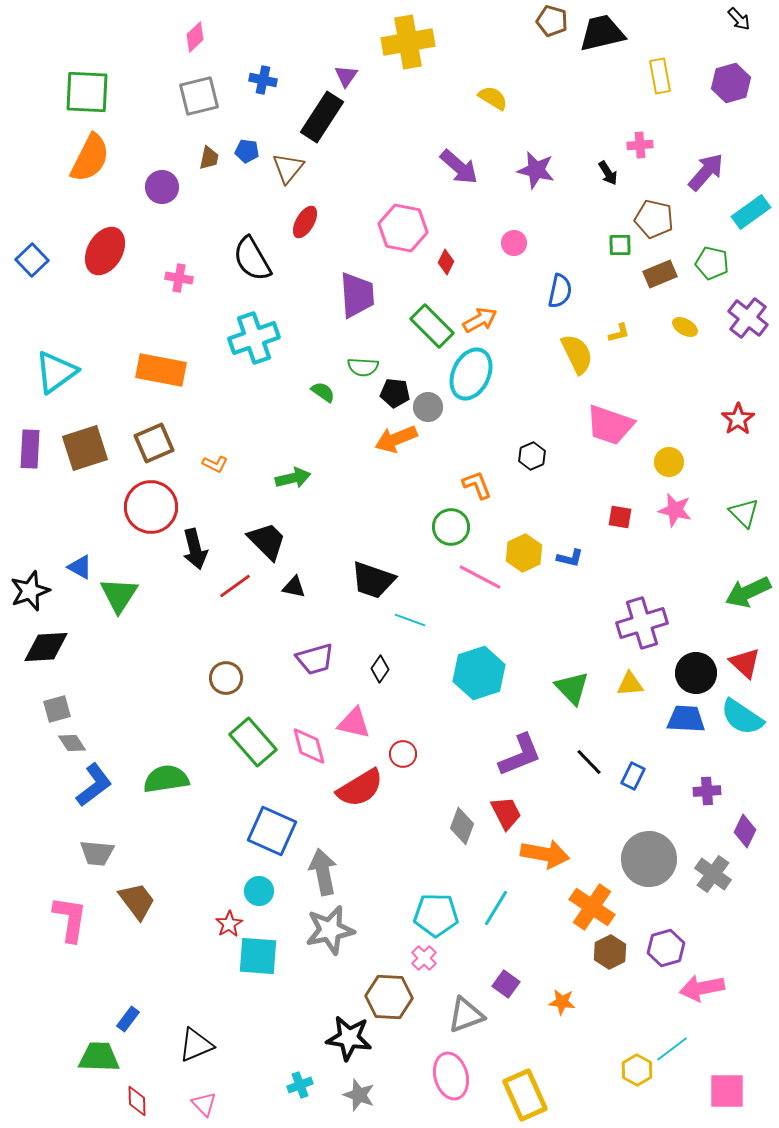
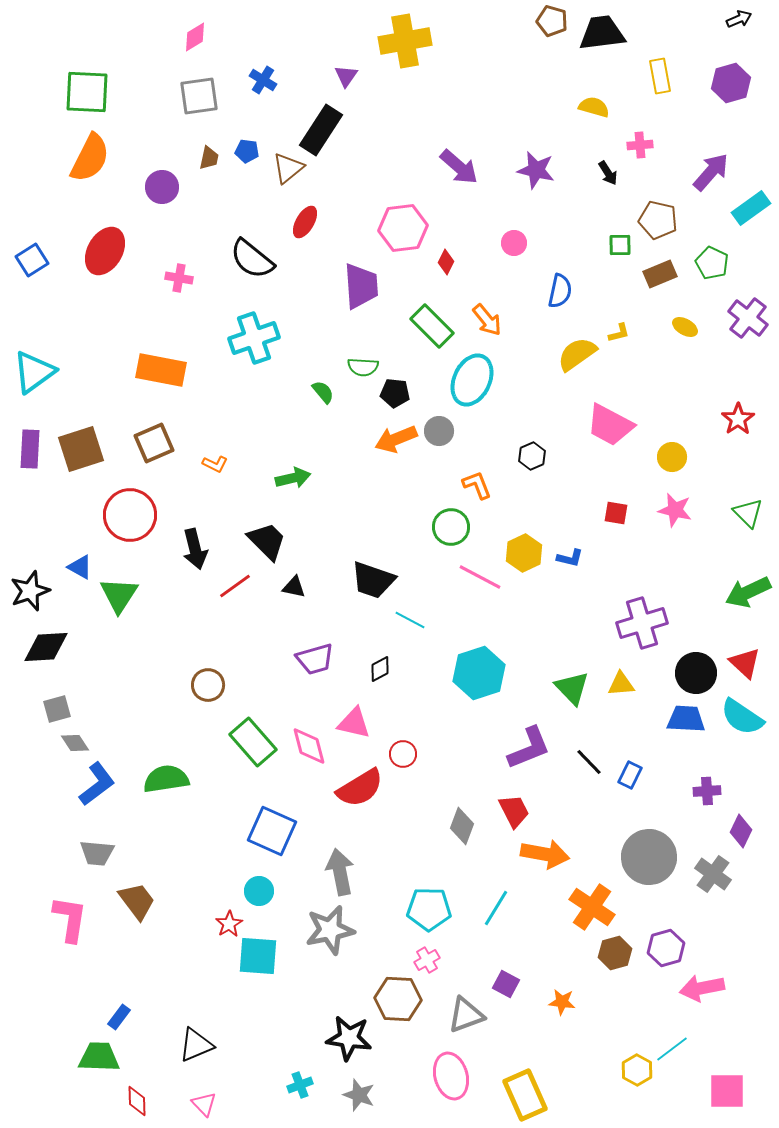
black arrow at (739, 19): rotated 70 degrees counterclockwise
black trapezoid at (602, 33): rotated 6 degrees clockwise
pink diamond at (195, 37): rotated 12 degrees clockwise
yellow cross at (408, 42): moved 3 px left, 1 px up
blue cross at (263, 80): rotated 20 degrees clockwise
gray square at (199, 96): rotated 6 degrees clockwise
yellow semicircle at (493, 98): moved 101 px right, 9 px down; rotated 16 degrees counterclockwise
black rectangle at (322, 117): moved 1 px left, 13 px down
brown triangle at (288, 168): rotated 12 degrees clockwise
purple arrow at (706, 172): moved 5 px right
cyan rectangle at (751, 212): moved 4 px up
brown pentagon at (654, 219): moved 4 px right, 1 px down
pink hexagon at (403, 228): rotated 18 degrees counterclockwise
black semicircle at (252, 259): rotated 21 degrees counterclockwise
blue square at (32, 260): rotated 12 degrees clockwise
green pentagon at (712, 263): rotated 12 degrees clockwise
purple trapezoid at (357, 295): moved 4 px right, 9 px up
orange arrow at (480, 320): moved 7 px right; rotated 80 degrees clockwise
yellow semicircle at (577, 354): rotated 99 degrees counterclockwise
cyan triangle at (56, 372): moved 22 px left
cyan ellipse at (471, 374): moved 1 px right, 6 px down
green semicircle at (323, 392): rotated 15 degrees clockwise
gray circle at (428, 407): moved 11 px right, 24 px down
pink trapezoid at (610, 425): rotated 9 degrees clockwise
brown square at (85, 448): moved 4 px left, 1 px down
yellow circle at (669, 462): moved 3 px right, 5 px up
red circle at (151, 507): moved 21 px left, 8 px down
green triangle at (744, 513): moved 4 px right
red square at (620, 517): moved 4 px left, 4 px up
cyan line at (410, 620): rotated 8 degrees clockwise
black diamond at (380, 669): rotated 28 degrees clockwise
brown circle at (226, 678): moved 18 px left, 7 px down
yellow triangle at (630, 684): moved 9 px left
gray diamond at (72, 743): moved 3 px right
purple L-shape at (520, 755): moved 9 px right, 7 px up
blue rectangle at (633, 776): moved 3 px left, 1 px up
blue L-shape at (94, 785): moved 3 px right, 1 px up
red trapezoid at (506, 813): moved 8 px right, 2 px up
purple diamond at (745, 831): moved 4 px left
gray circle at (649, 859): moved 2 px up
gray arrow at (323, 872): moved 17 px right
cyan pentagon at (436, 915): moved 7 px left, 6 px up
brown hexagon at (610, 952): moved 5 px right, 1 px down; rotated 12 degrees clockwise
pink cross at (424, 958): moved 3 px right, 2 px down; rotated 15 degrees clockwise
purple square at (506, 984): rotated 8 degrees counterclockwise
brown hexagon at (389, 997): moved 9 px right, 2 px down
blue rectangle at (128, 1019): moved 9 px left, 2 px up
